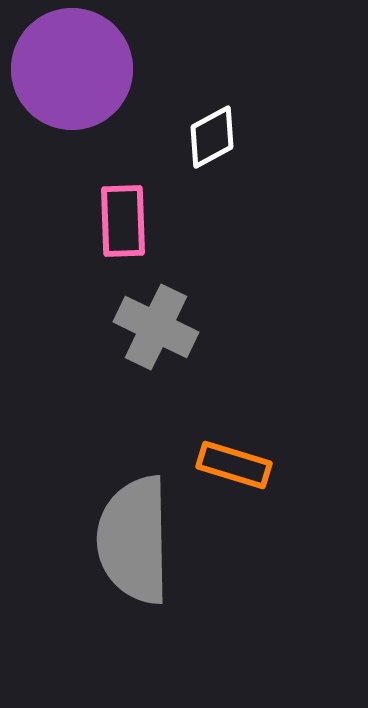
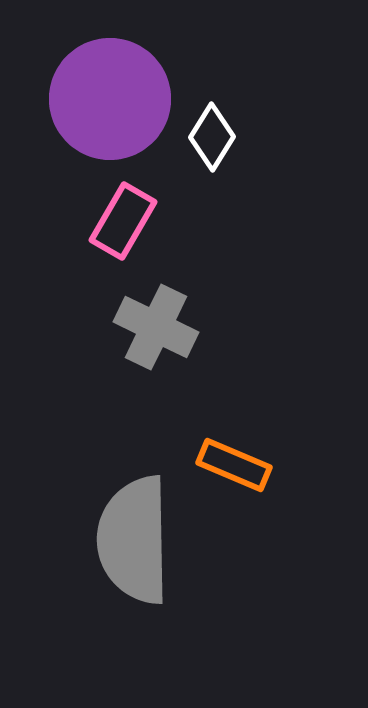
purple circle: moved 38 px right, 30 px down
white diamond: rotated 30 degrees counterclockwise
pink rectangle: rotated 32 degrees clockwise
orange rectangle: rotated 6 degrees clockwise
